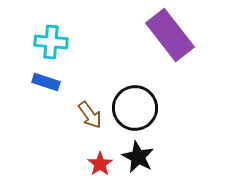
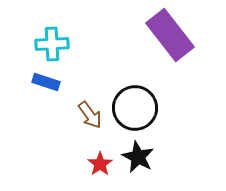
cyan cross: moved 1 px right, 2 px down; rotated 8 degrees counterclockwise
